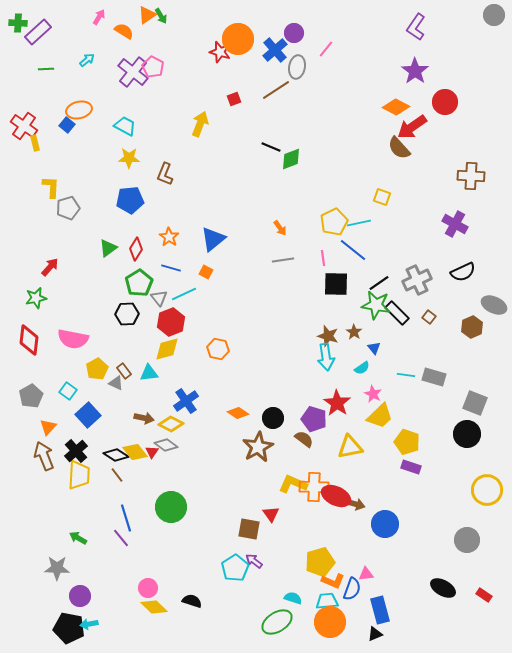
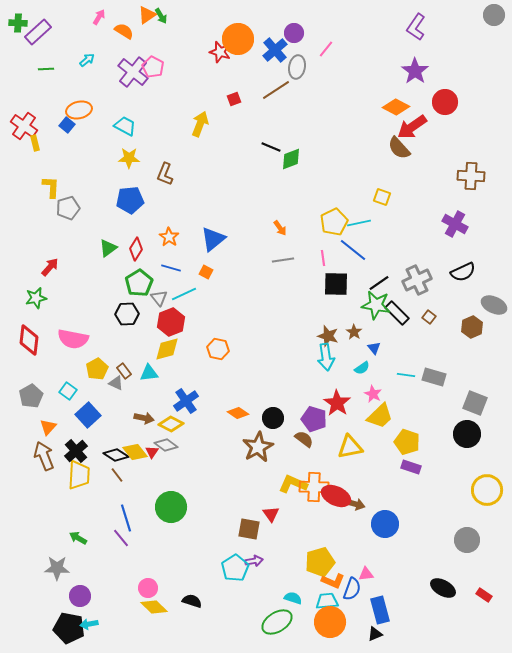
purple arrow at (254, 561): rotated 132 degrees clockwise
